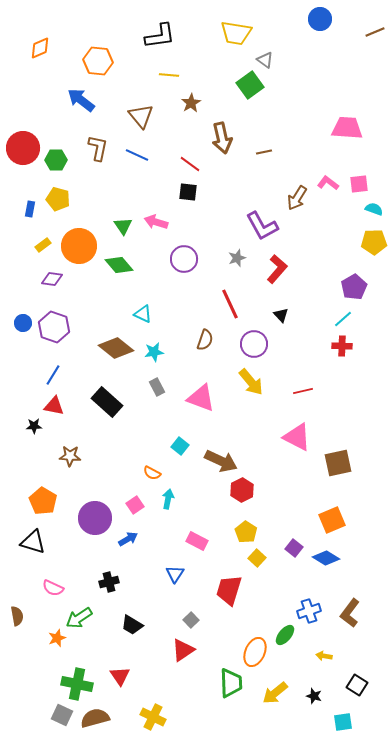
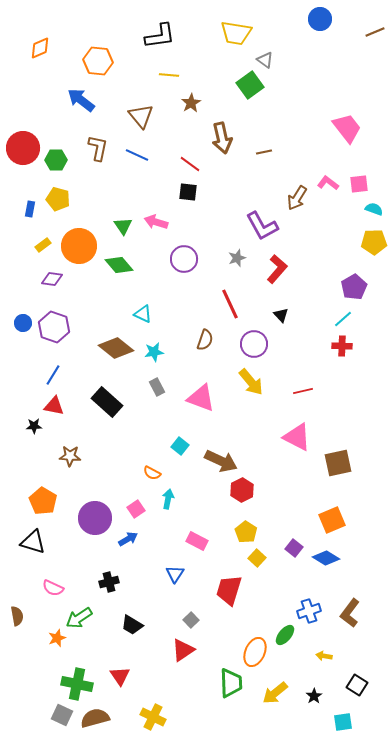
pink trapezoid at (347, 128): rotated 48 degrees clockwise
pink square at (135, 505): moved 1 px right, 4 px down
black star at (314, 696): rotated 21 degrees clockwise
